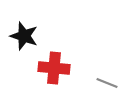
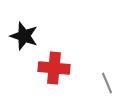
gray line: rotated 45 degrees clockwise
